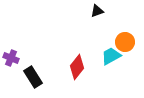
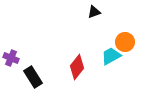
black triangle: moved 3 px left, 1 px down
